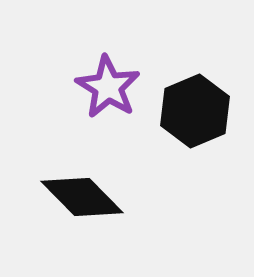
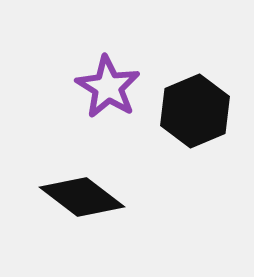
black diamond: rotated 8 degrees counterclockwise
